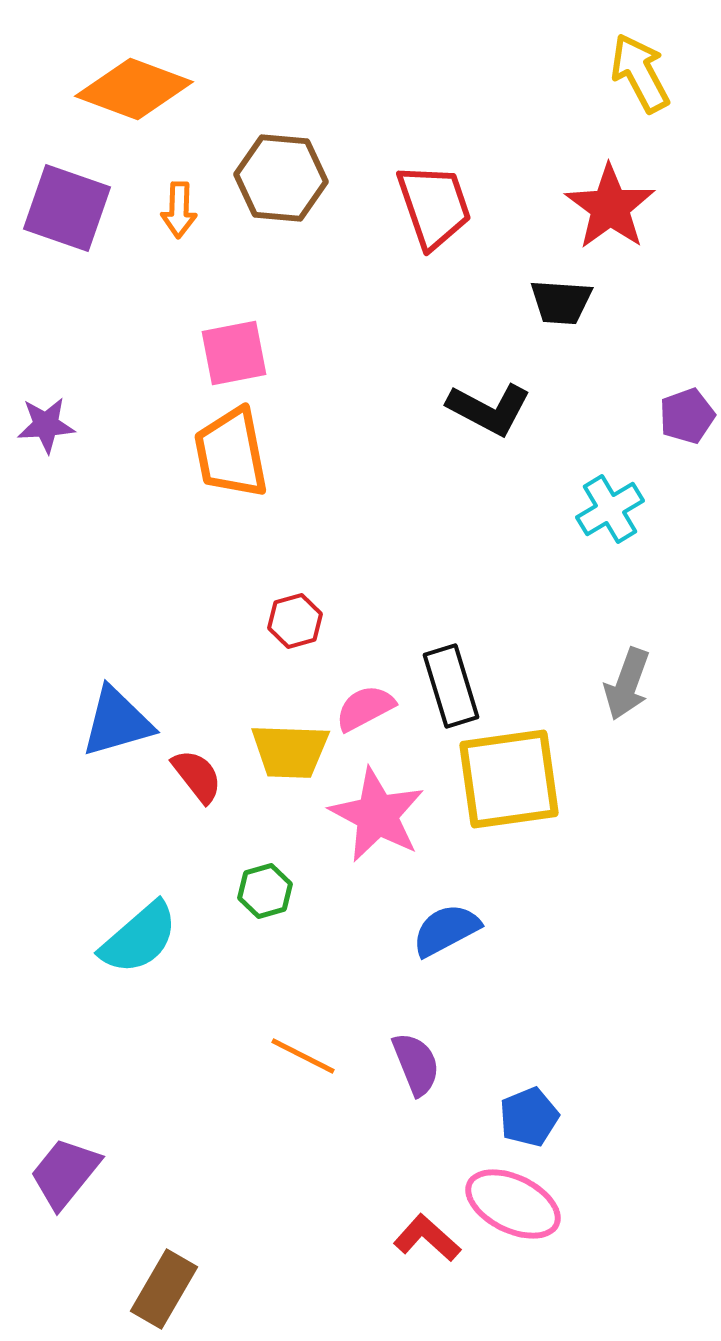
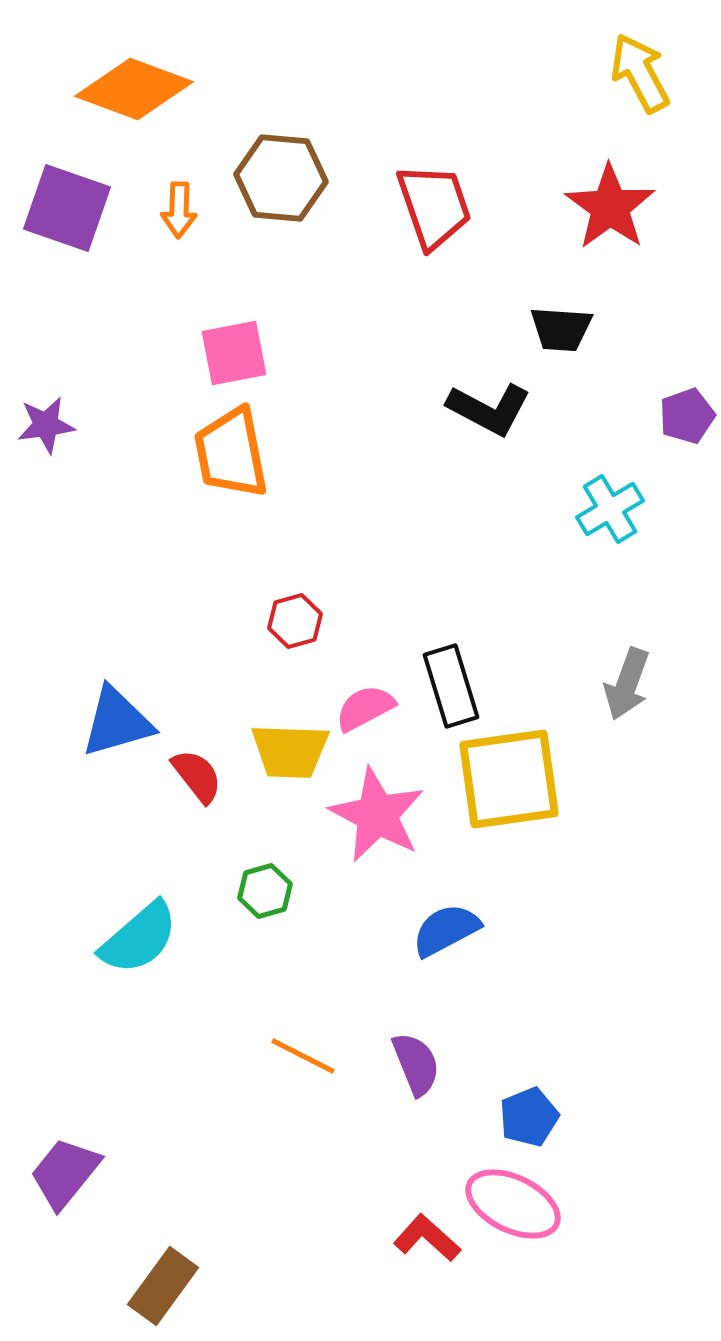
black trapezoid: moved 27 px down
purple star: rotated 4 degrees counterclockwise
brown rectangle: moved 1 px left, 3 px up; rotated 6 degrees clockwise
